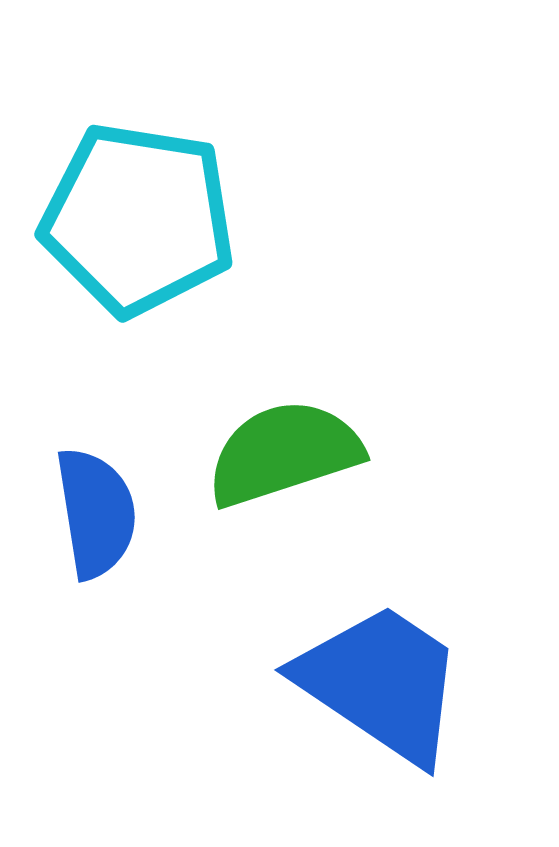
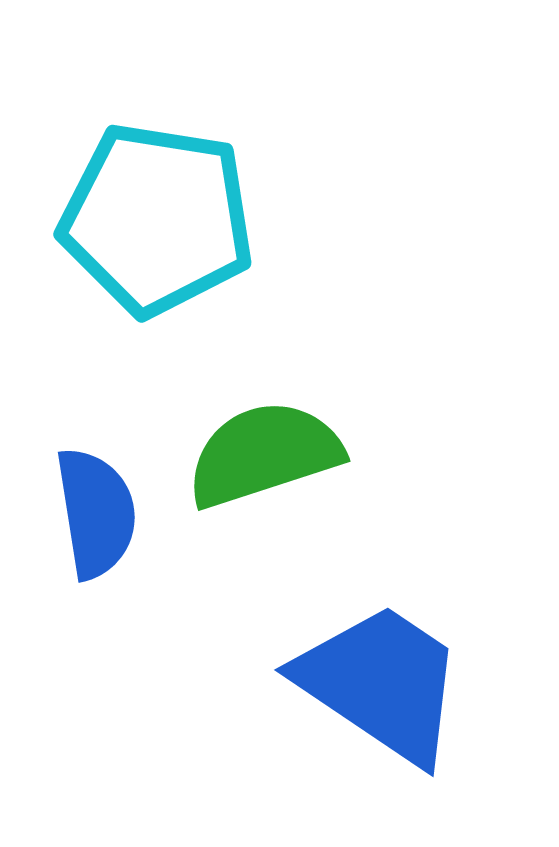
cyan pentagon: moved 19 px right
green semicircle: moved 20 px left, 1 px down
